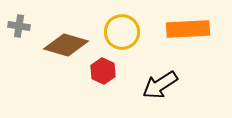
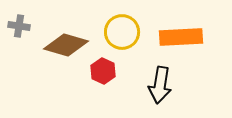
orange rectangle: moved 7 px left, 8 px down
black arrow: rotated 48 degrees counterclockwise
